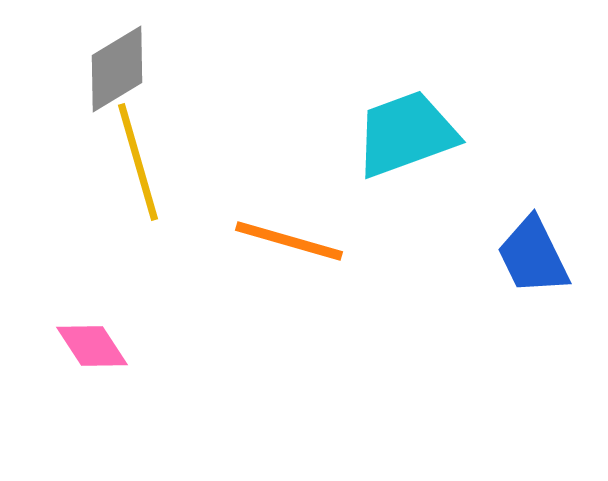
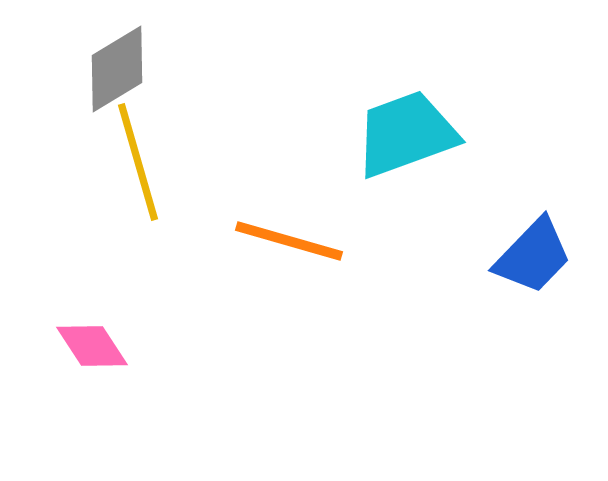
blue trapezoid: rotated 110 degrees counterclockwise
